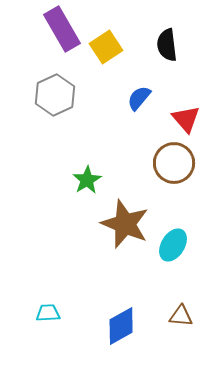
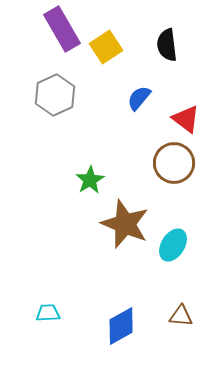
red triangle: rotated 12 degrees counterclockwise
green star: moved 3 px right
